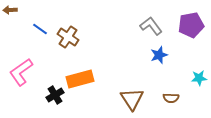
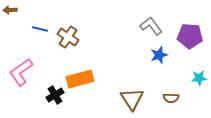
purple pentagon: moved 1 px left, 11 px down; rotated 15 degrees clockwise
blue line: rotated 21 degrees counterclockwise
